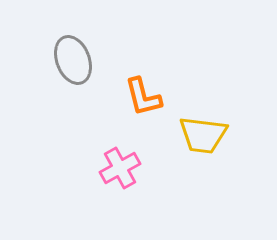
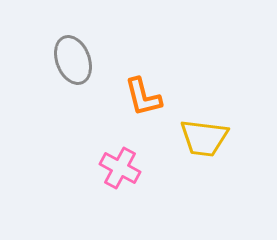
yellow trapezoid: moved 1 px right, 3 px down
pink cross: rotated 33 degrees counterclockwise
